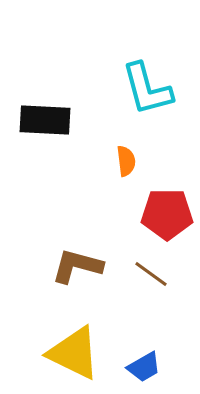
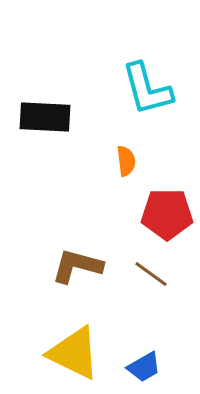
black rectangle: moved 3 px up
